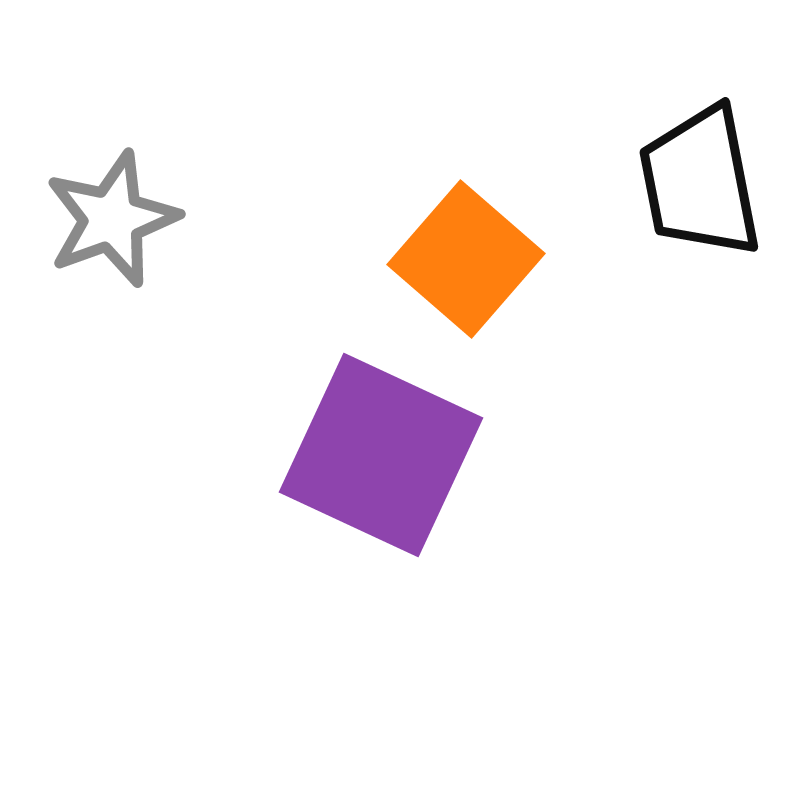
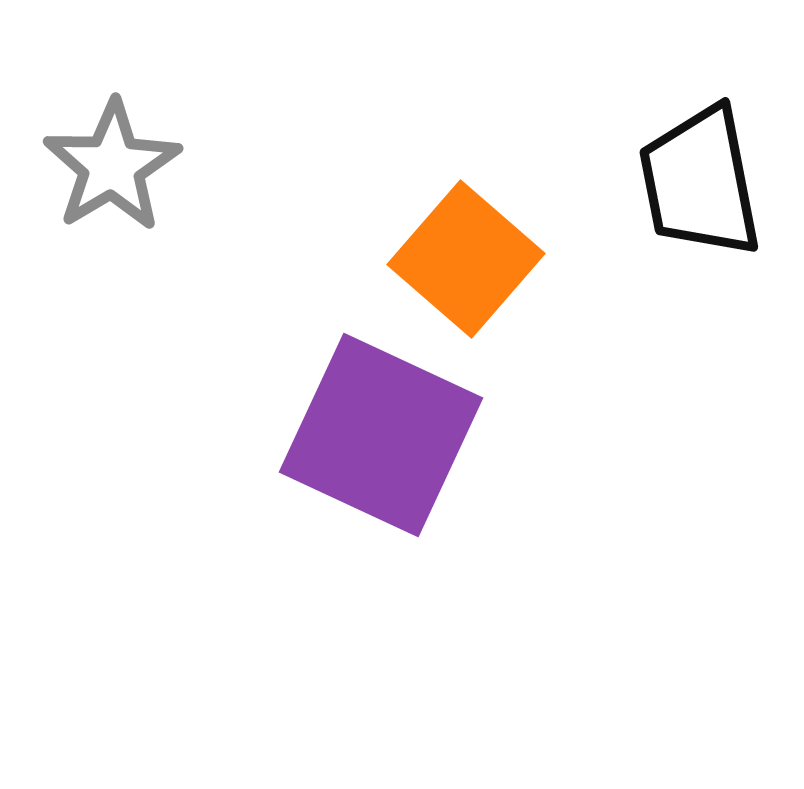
gray star: moved 53 px up; rotated 11 degrees counterclockwise
purple square: moved 20 px up
